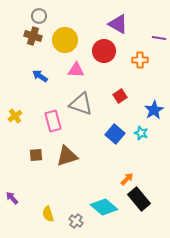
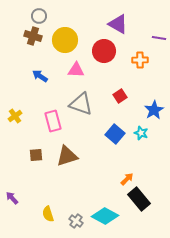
cyan diamond: moved 1 px right, 9 px down; rotated 12 degrees counterclockwise
